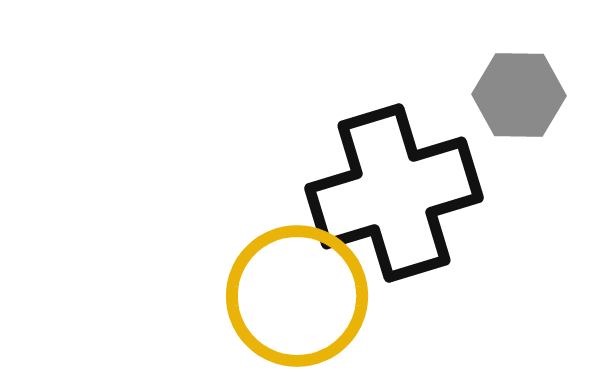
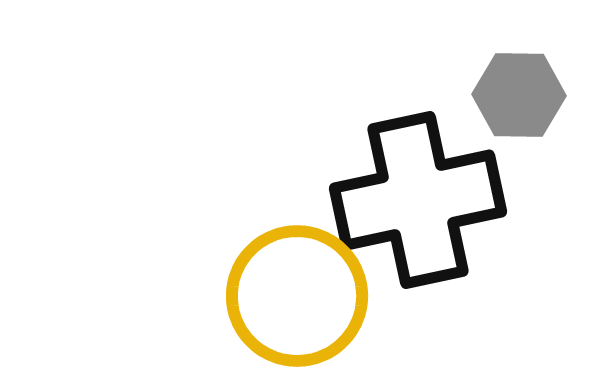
black cross: moved 24 px right, 7 px down; rotated 5 degrees clockwise
